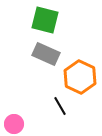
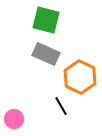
green square: moved 1 px right
black line: moved 1 px right
pink circle: moved 5 px up
